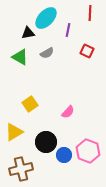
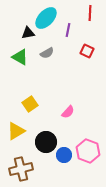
yellow triangle: moved 2 px right, 1 px up
